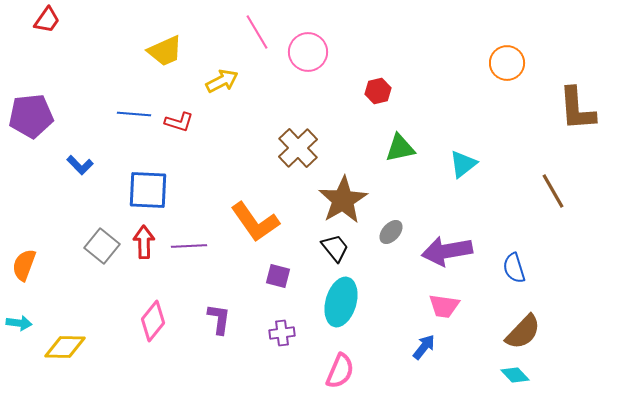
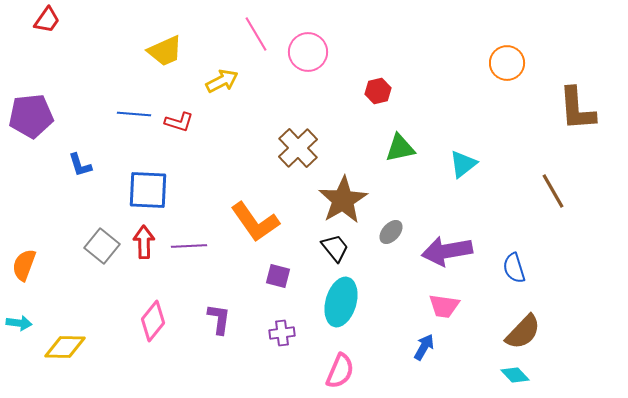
pink line: moved 1 px left, 2 px down
blue L-shape: rotated 28 degrees clockwise
blue arrow: rotated 8 degrees counterclockwise
